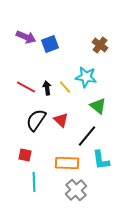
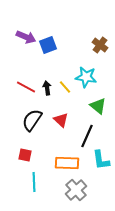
blue square: moved 2 px left, 1 px down
black semicircle: moved 4 px left
black line: rotated 15 degrees counterclockwise
